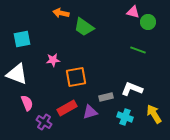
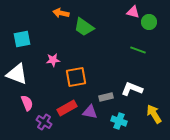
green circle: moved 1 px right
purple triangle: rotated 28 degrees clockwise
cyan cross: moved 6 px left, 4 px down
